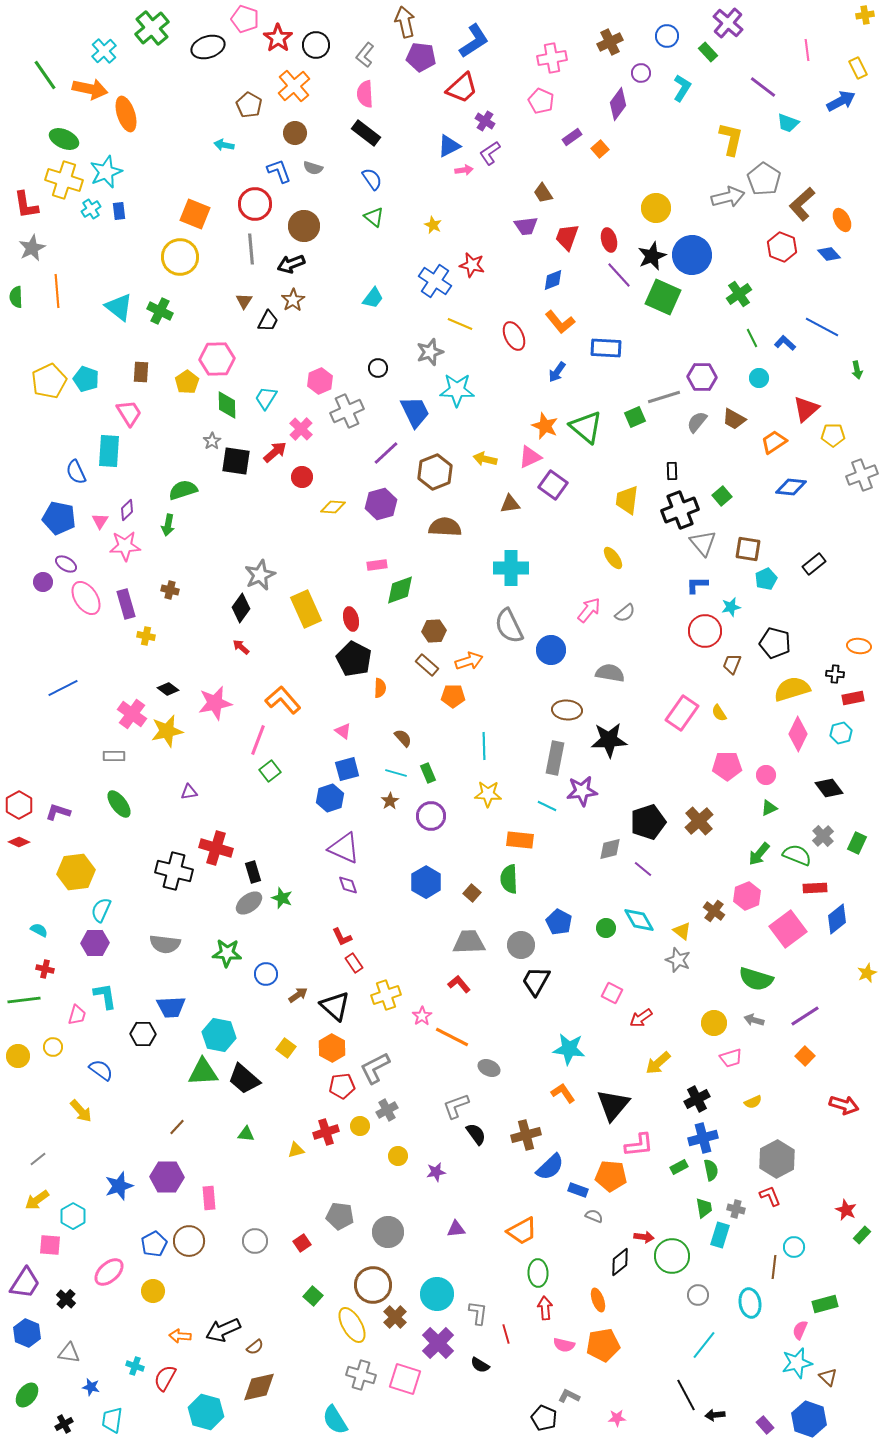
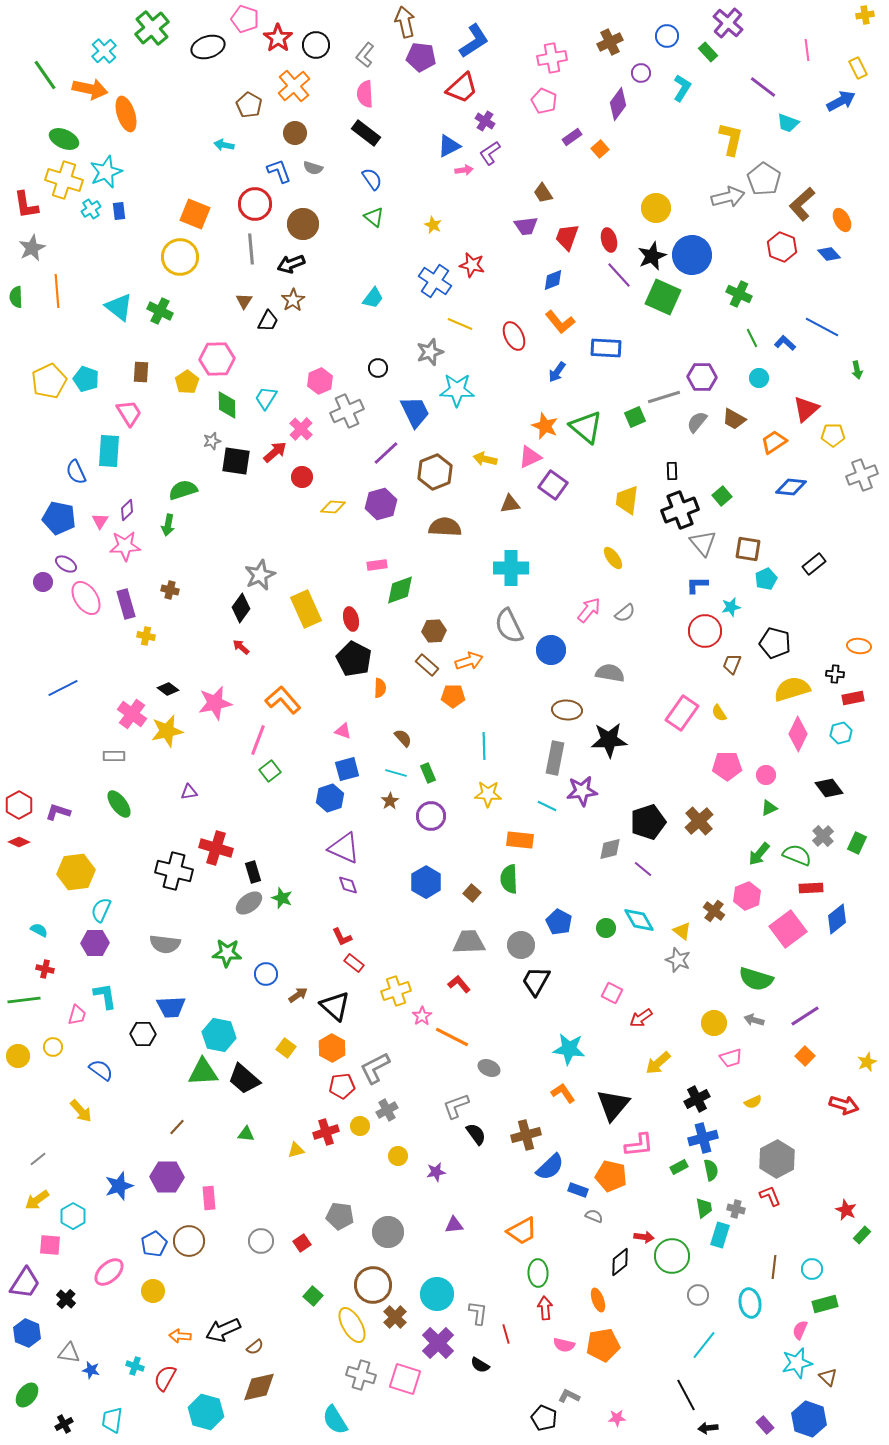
pink pentagon at (541, 101): moved 3 px right
brown circle at (304, 226): moved 1 px left, 2 px up
green cross at (739, 294): rotated 30 degrees counterclockwise
gray star at (212, 441): rotated 18 degrees clockwise
pink triangle at (343, 731): rotated 18 degrees counterclockwise
red rectangle at (815, 888): moved 4 px left
red rectangle at (354, 963): rotated 18 degrees counterclockwise
yellow star at (867, 973): moved 89 px down
yellow cross at (386, 995): moved 10 px right, 4 px up
orange pentagon at (611, 1176): rotated 8 degrees clockwise
purple triangle at (456, 1229): moved 2 px left, 4 px up
gray circle at (255, 1241): moved 6 px right
cyan circle at (794, 1247): moved 18 px right, 22 px down
blue star at (91, 1387): moved 17 px up
black arrow at (715, 1415): moved 7 px left, 13 px down
